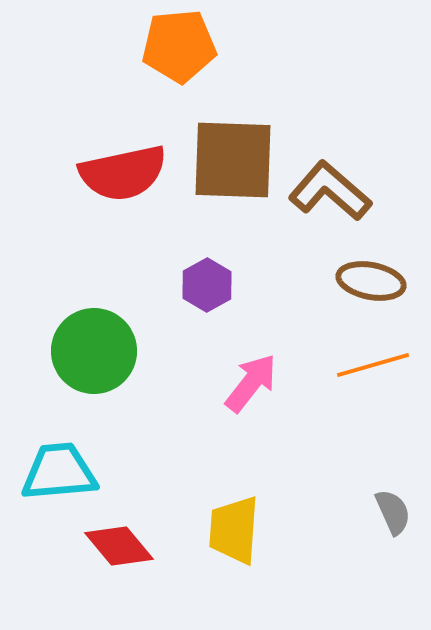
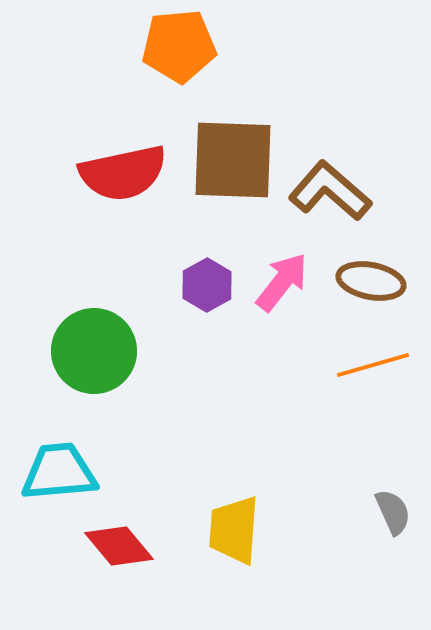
pink arrow: moved 31 px right, 101 px up
